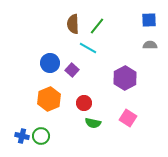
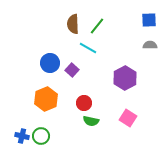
orange hexagon: moved 3 px left
green semicircle: moved 2 px left, 2 px up
